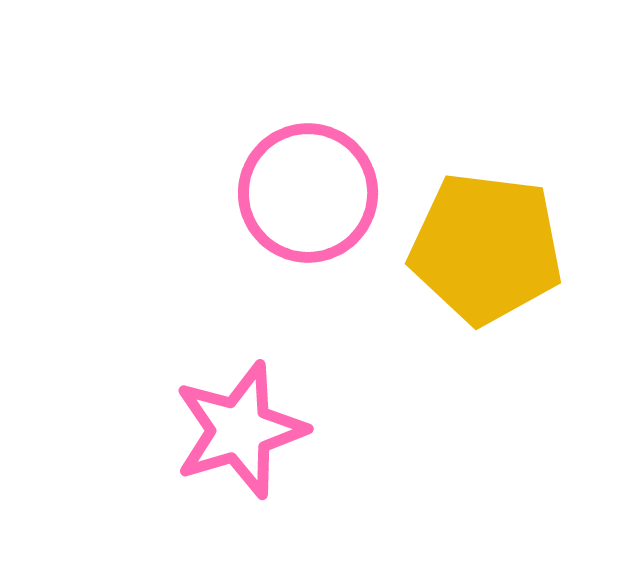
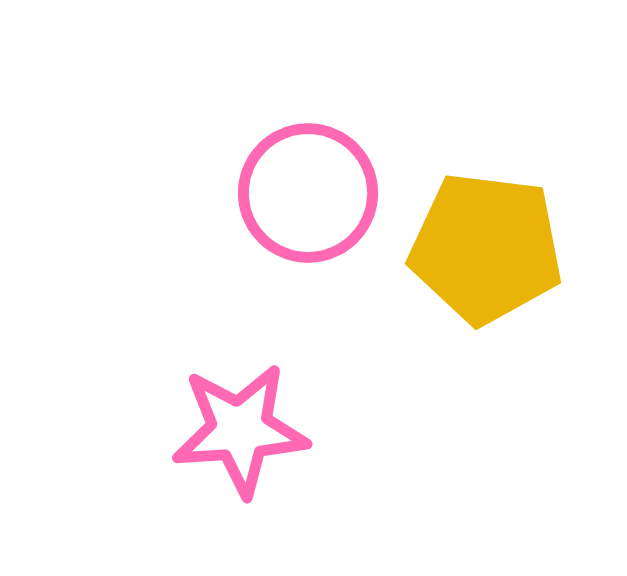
pink star: rotated 13 degrees clockwise
